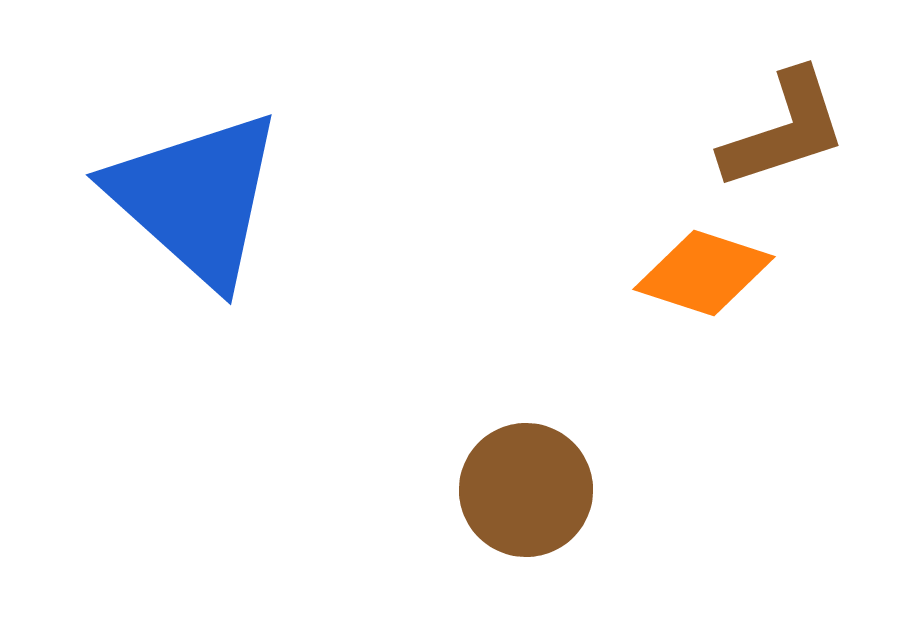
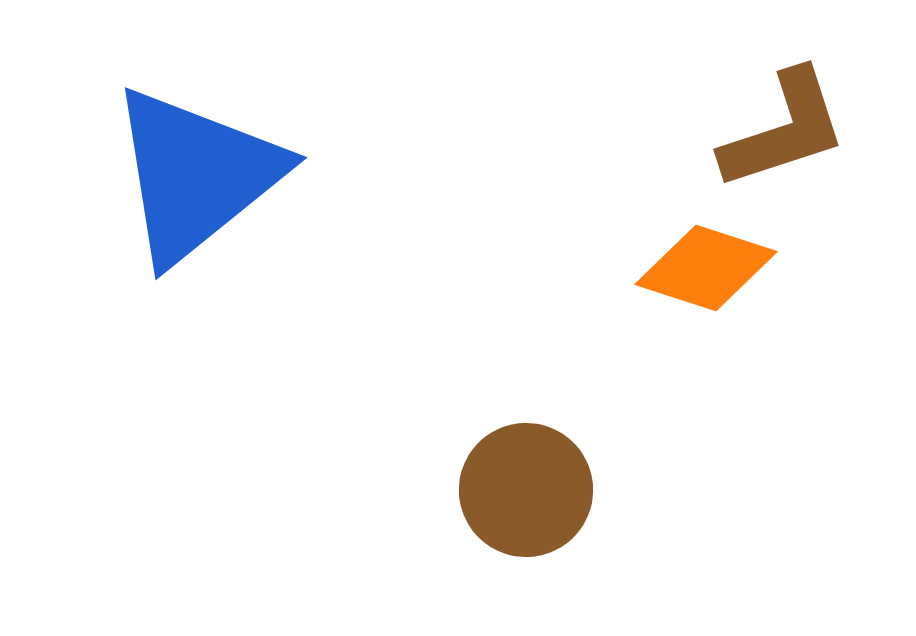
blue triangle: moved 23 px up; rotated 39 degrees clockwise
orange diamond: moved 2 px right, 5 px up
